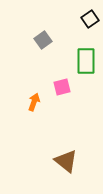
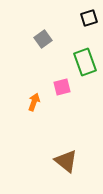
black square: moved 1 px left, 1 px up; rotated 18 degrees clockwise
gray square: moved 1 px up
green rectangle: moved 1 px left, 1 px down; rotated 20 degrees counterclockwise
